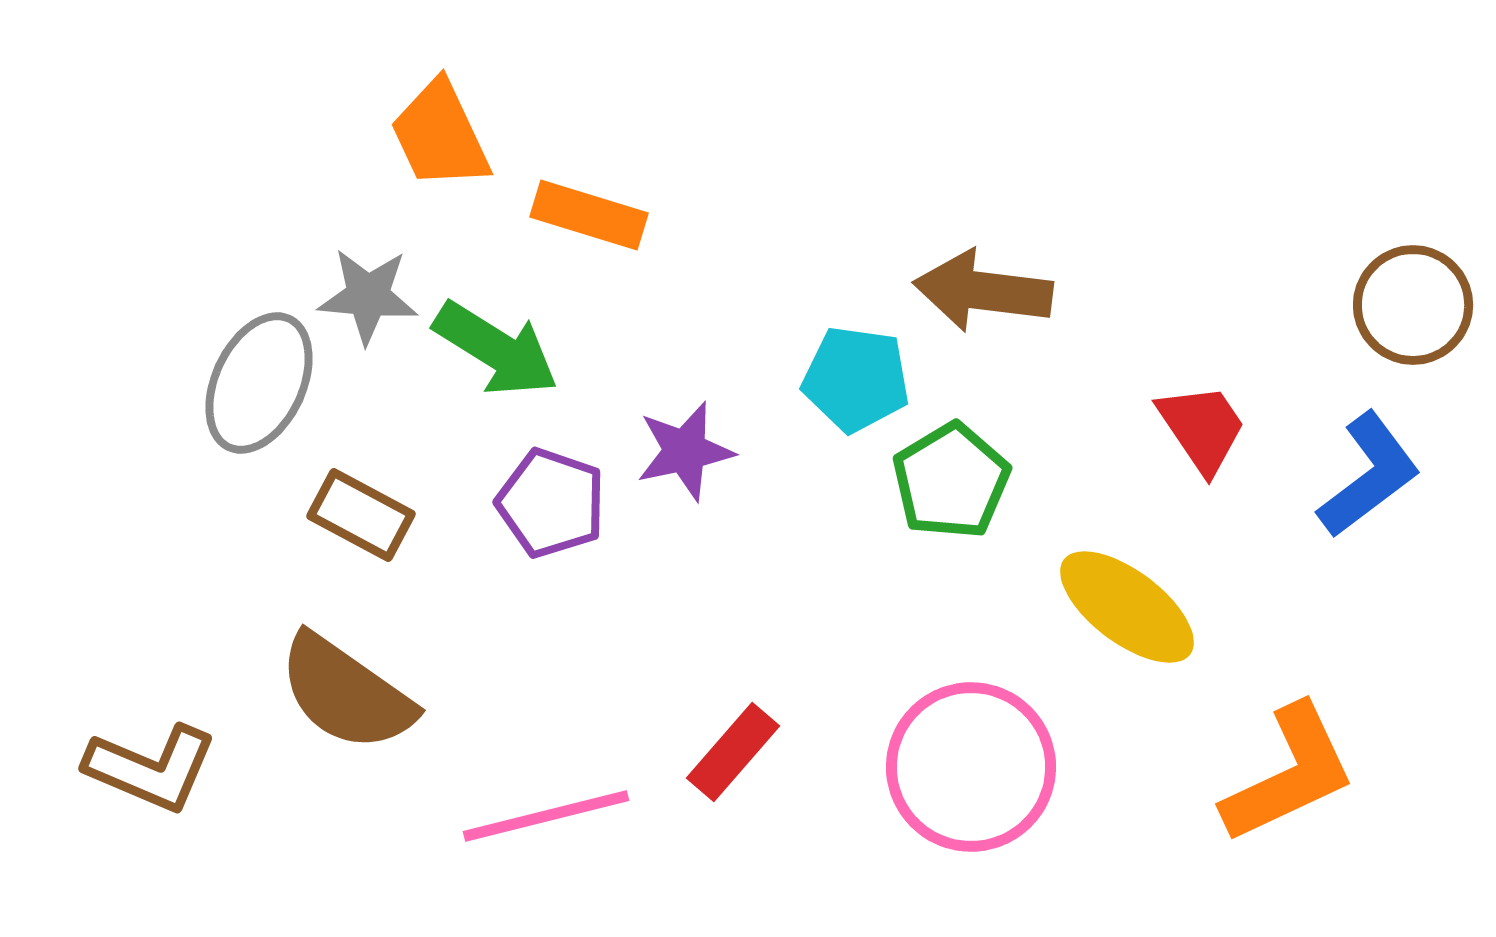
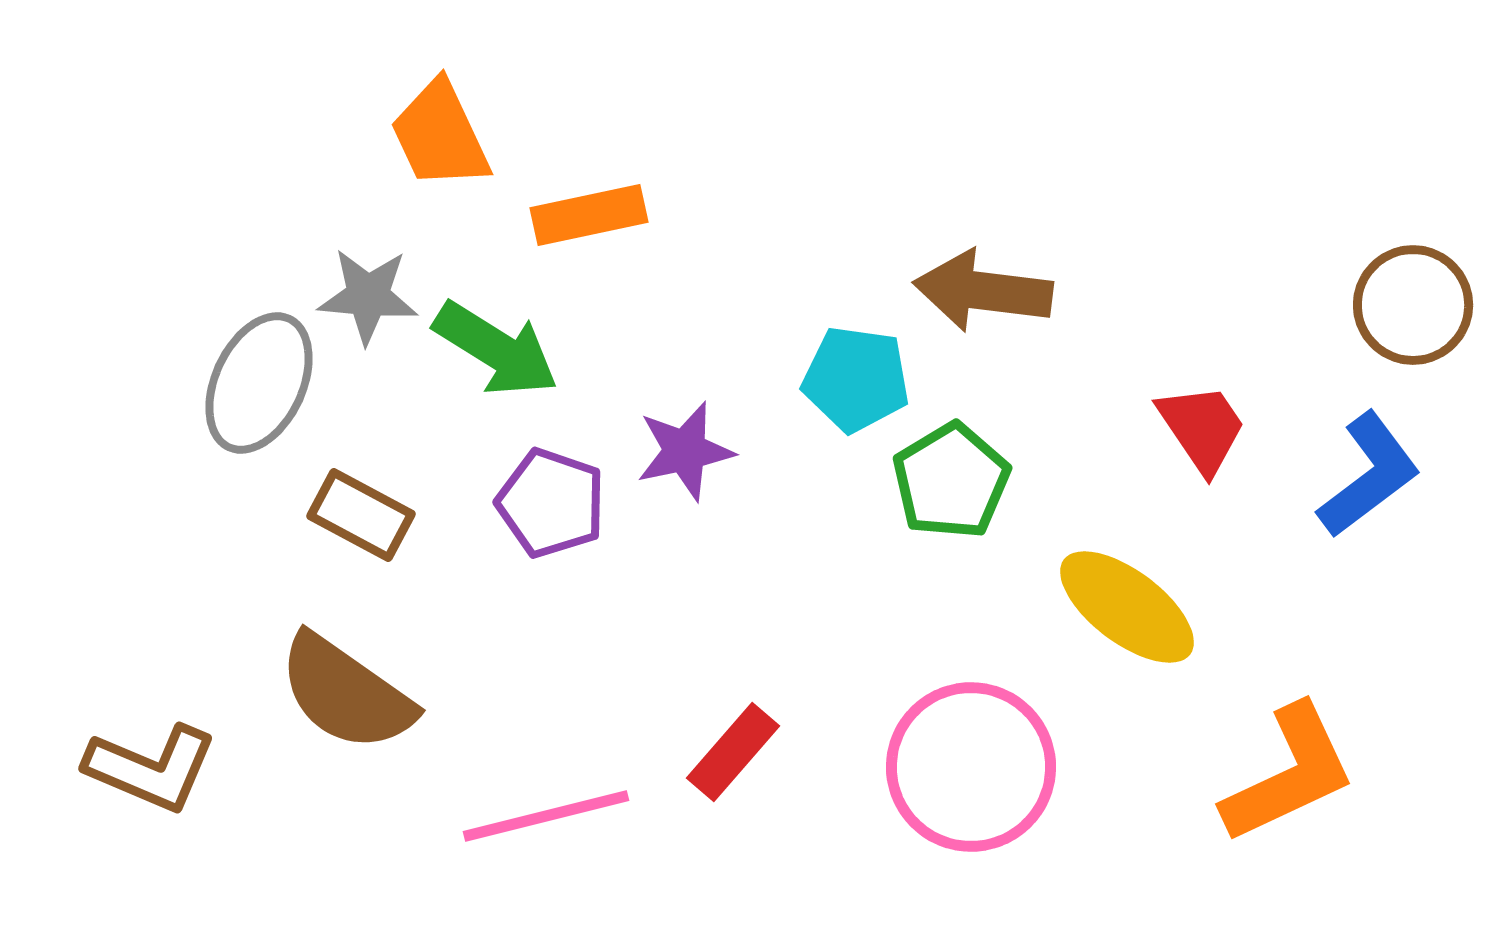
orange rectangle: rotated 29 degrees counterclockwise
